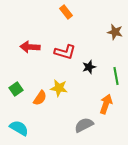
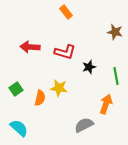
orange semicircle: rotated 21 degrees counterclockwise
cyan semicircle: rotated 12 degrees clockwise
